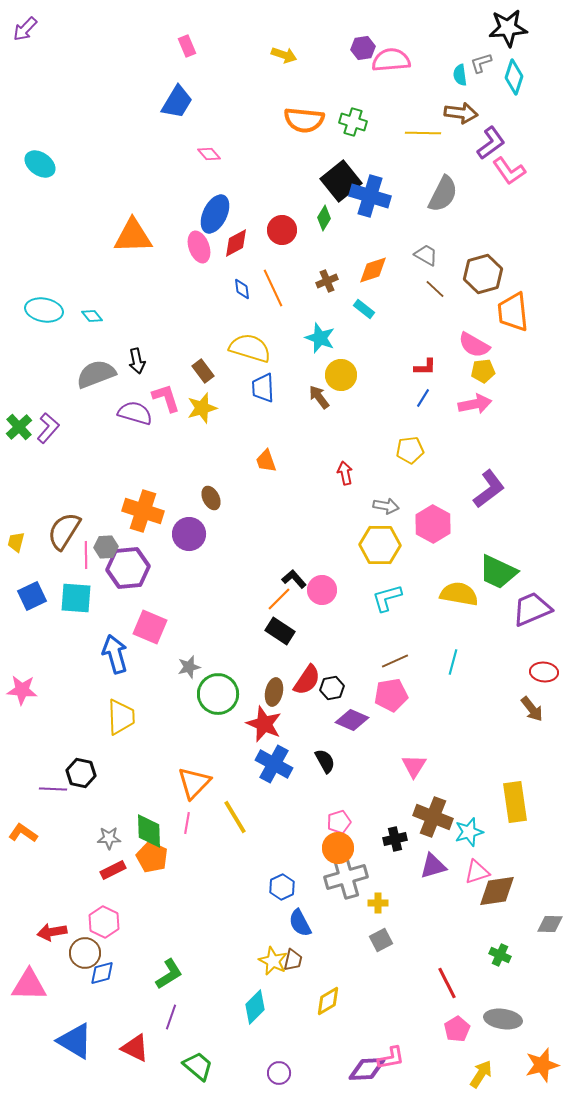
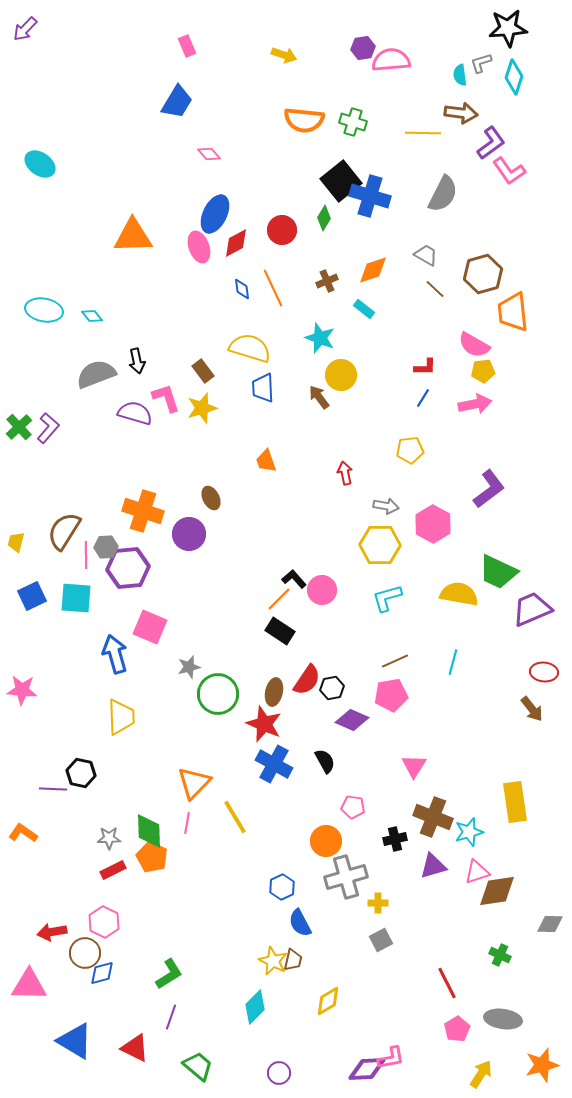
pink pentagon at (339, 822): moved 14 px right, 15 px up; rotated 25 degrees clockwise
orange circle at (338, 848): moved 12 px left, 7 px up
